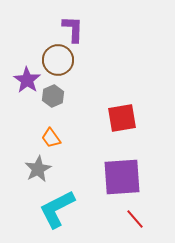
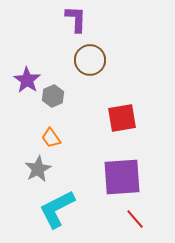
purple L-shape: moved 3 px right, 10 px up
brown circle: moved 32 px right
